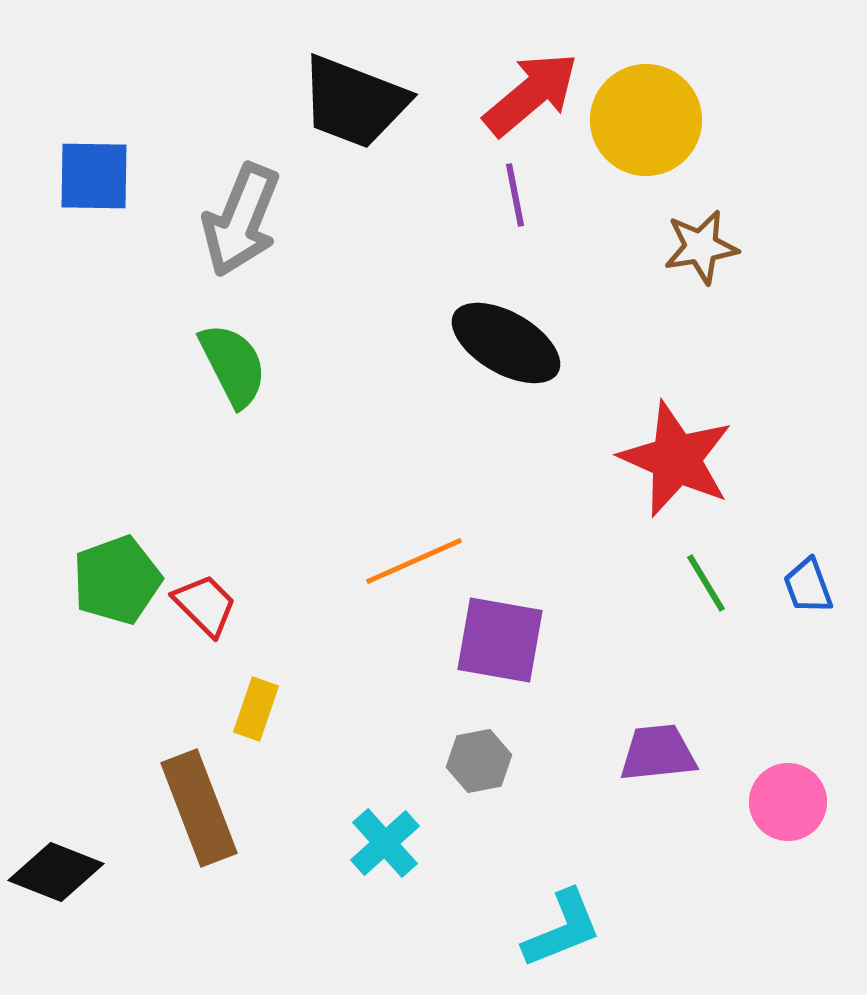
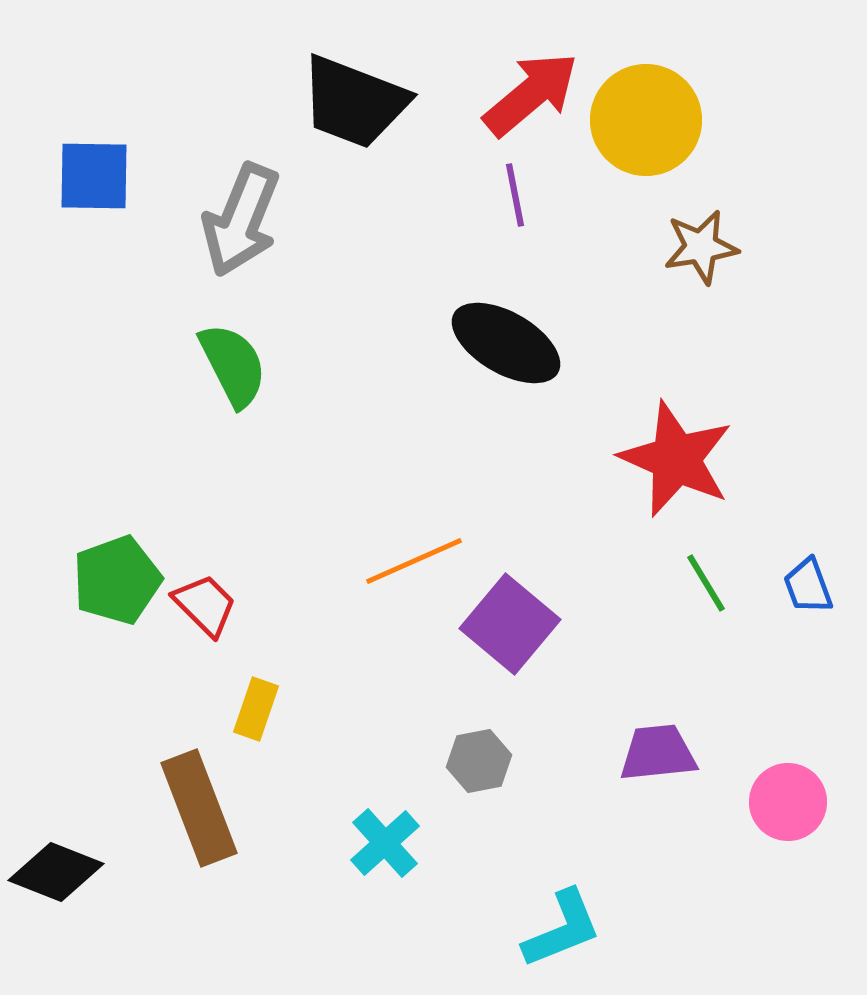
purple square: moved 10 px right, 16 px up; rotated 30 degrees clockwise
